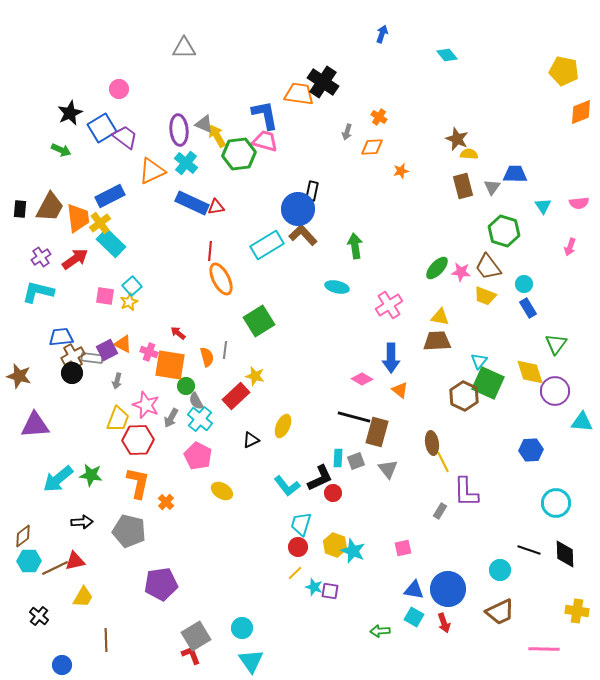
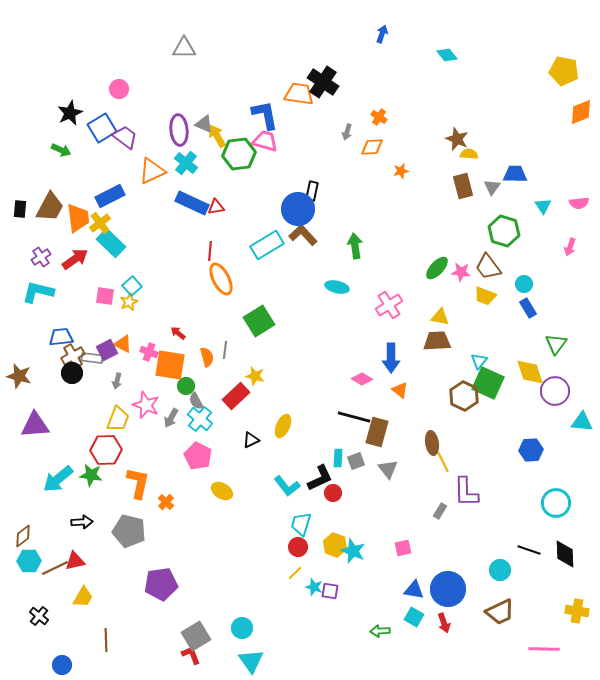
red hexagon at (138, 440): moved 32 px left, 10 px down
